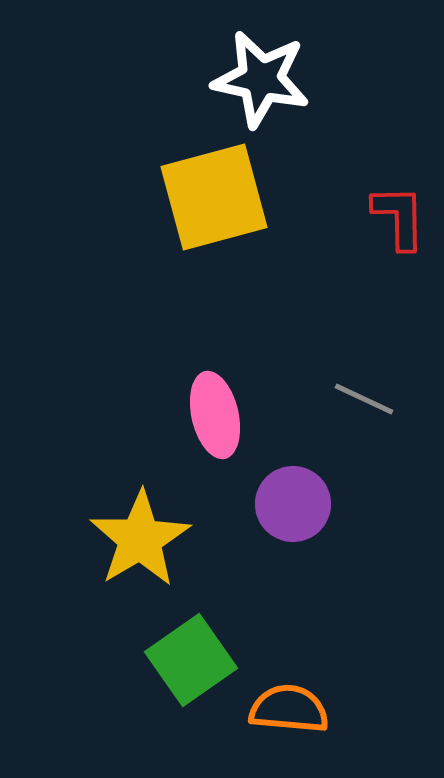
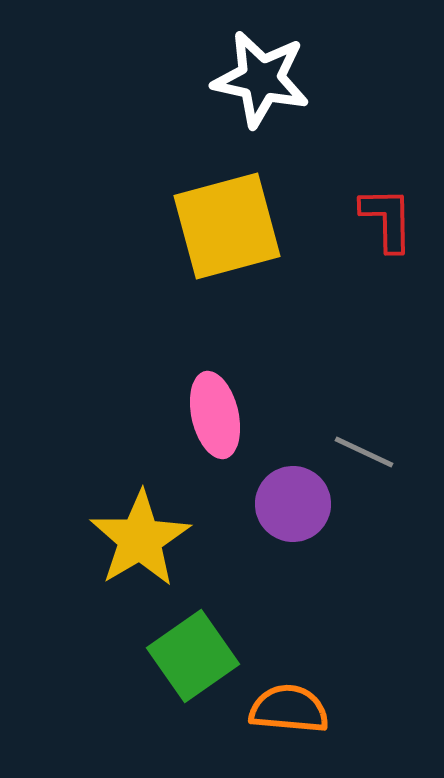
yellow square: moved 13 px right, 29 px down
red L-shape: moved 12 px left, 2 px down
gray line: moved 53 px down
green square: moved 2 px right, 4 px up
